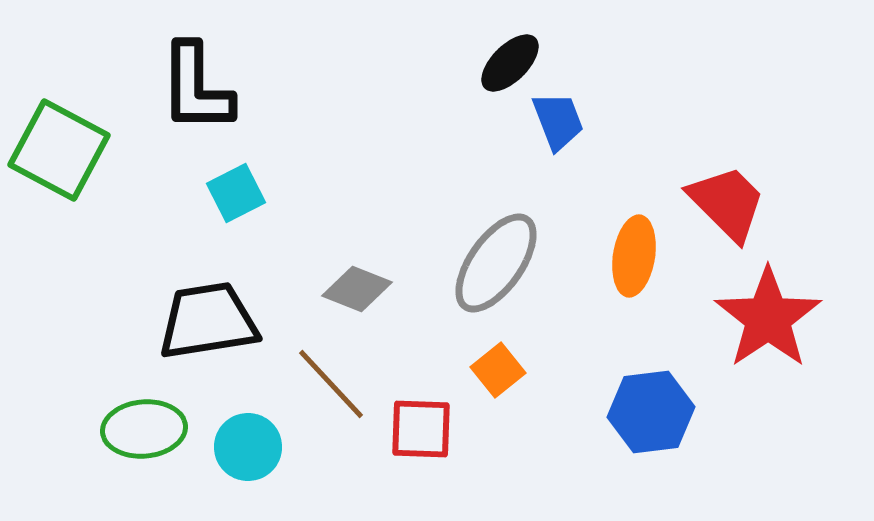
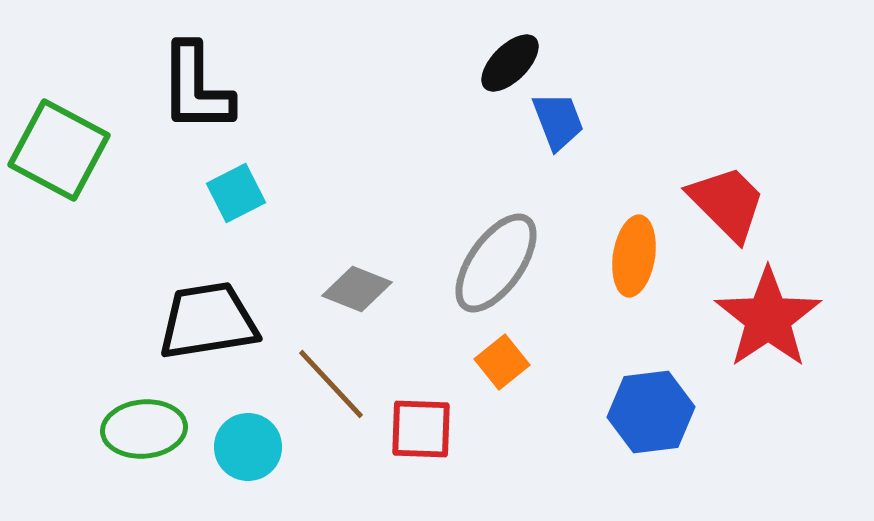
orange square: moved 4 px right, 8 px up
